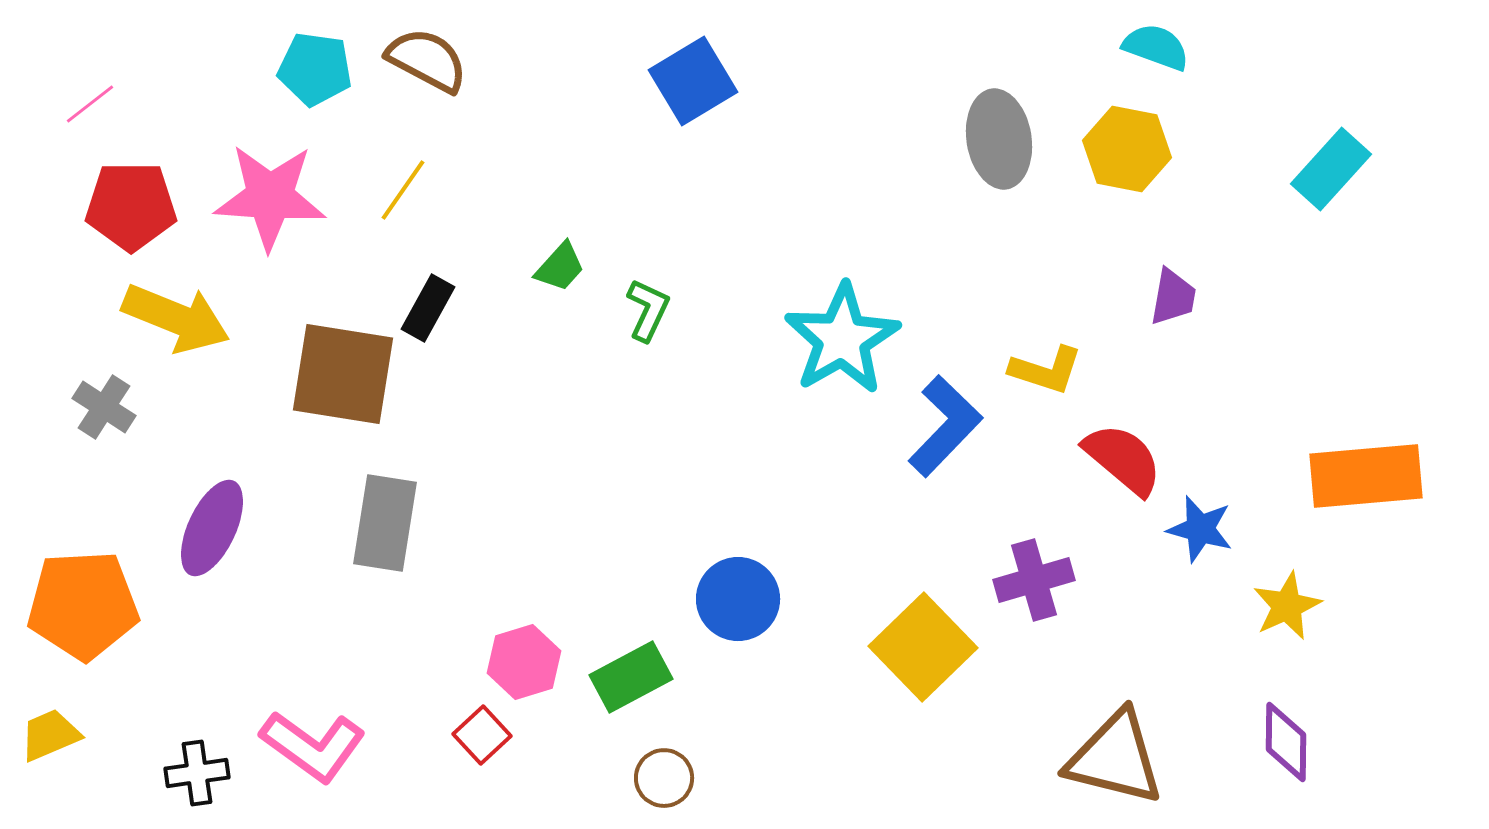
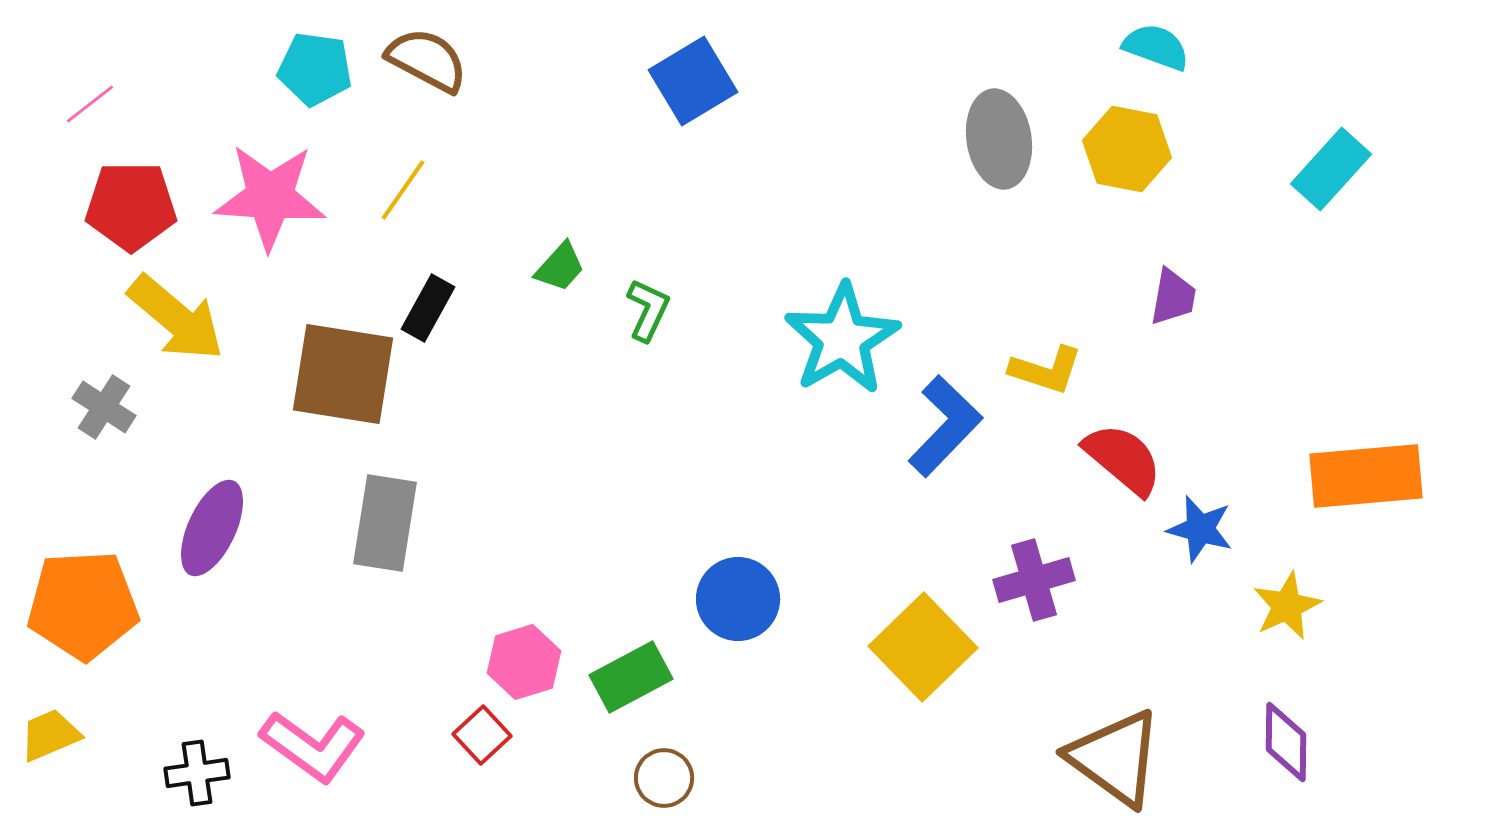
yellow arrow: rotated 18 degrees clockwise
brown triangle: rotated 22 degrees clockwise
